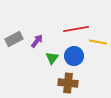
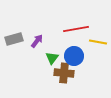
gray rectangle: rotated 12 degrees clockwise
brown cross: moved 4 px left, 10 px up
